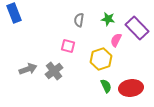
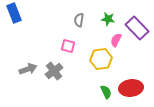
yellow hexagon: rotated 10 degrees clockwise
green semicircle: moved 6 px down
